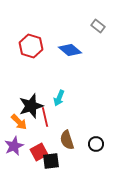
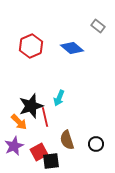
red hexagon: rotated 20 degrees clockwise
blue diamond: moved 2 px right, 2 px up
